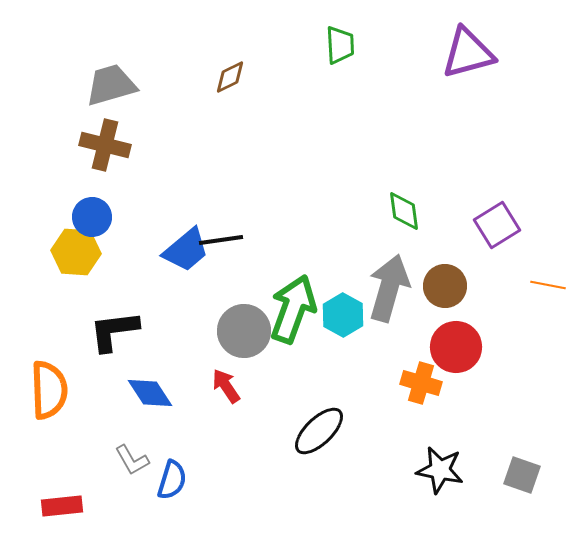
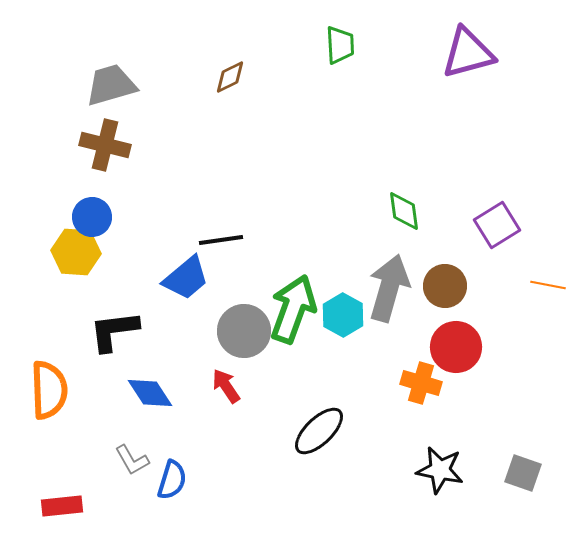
blue trapezoid: moved 28 px down
gray square: moved 1 px right, 2 px up
